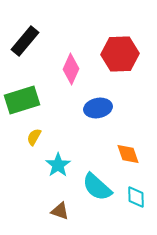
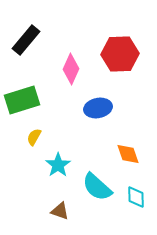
black rectangle: moved 1 px right, 1 px up
